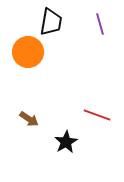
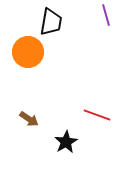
purple line: moved 6 px right, 9 px up
